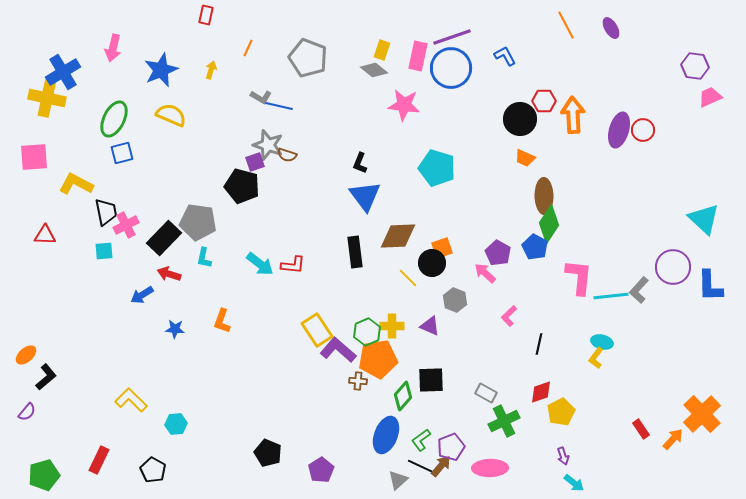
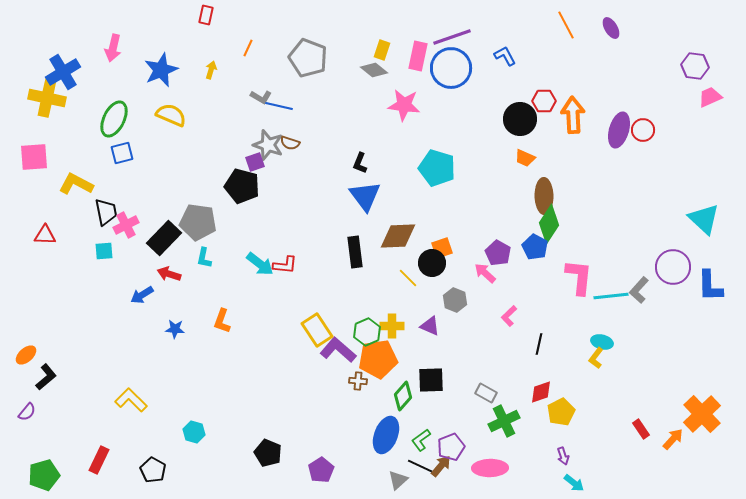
brown semicircle at (287, 155): moved 3 px right, 12 px up
red L-shape at (293, 265): moved 8 px left
cyan hexagon at (176, 424): moved 18 px right, 8 px down; rotated 20 degrees clockwise
